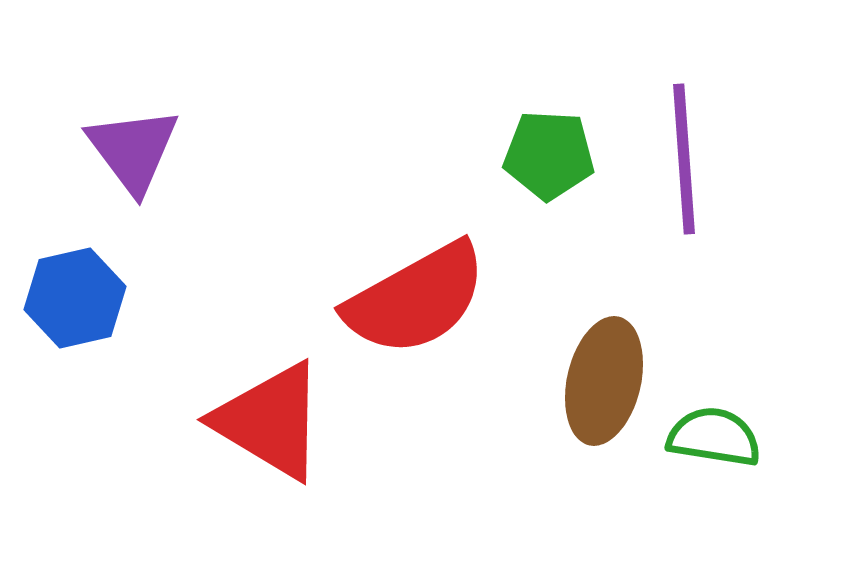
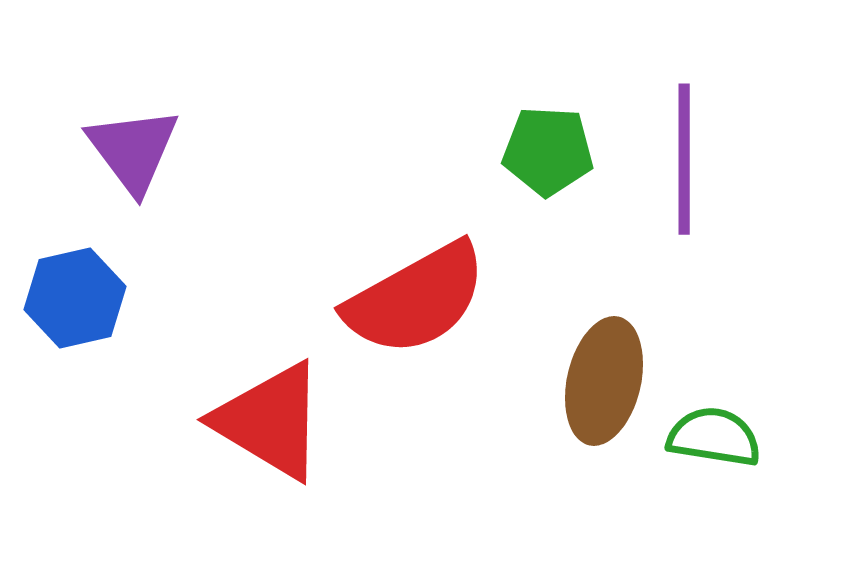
green pentagon: moved 1 px left, 4 px up
purple line: rotated 4 degrees clockwise
